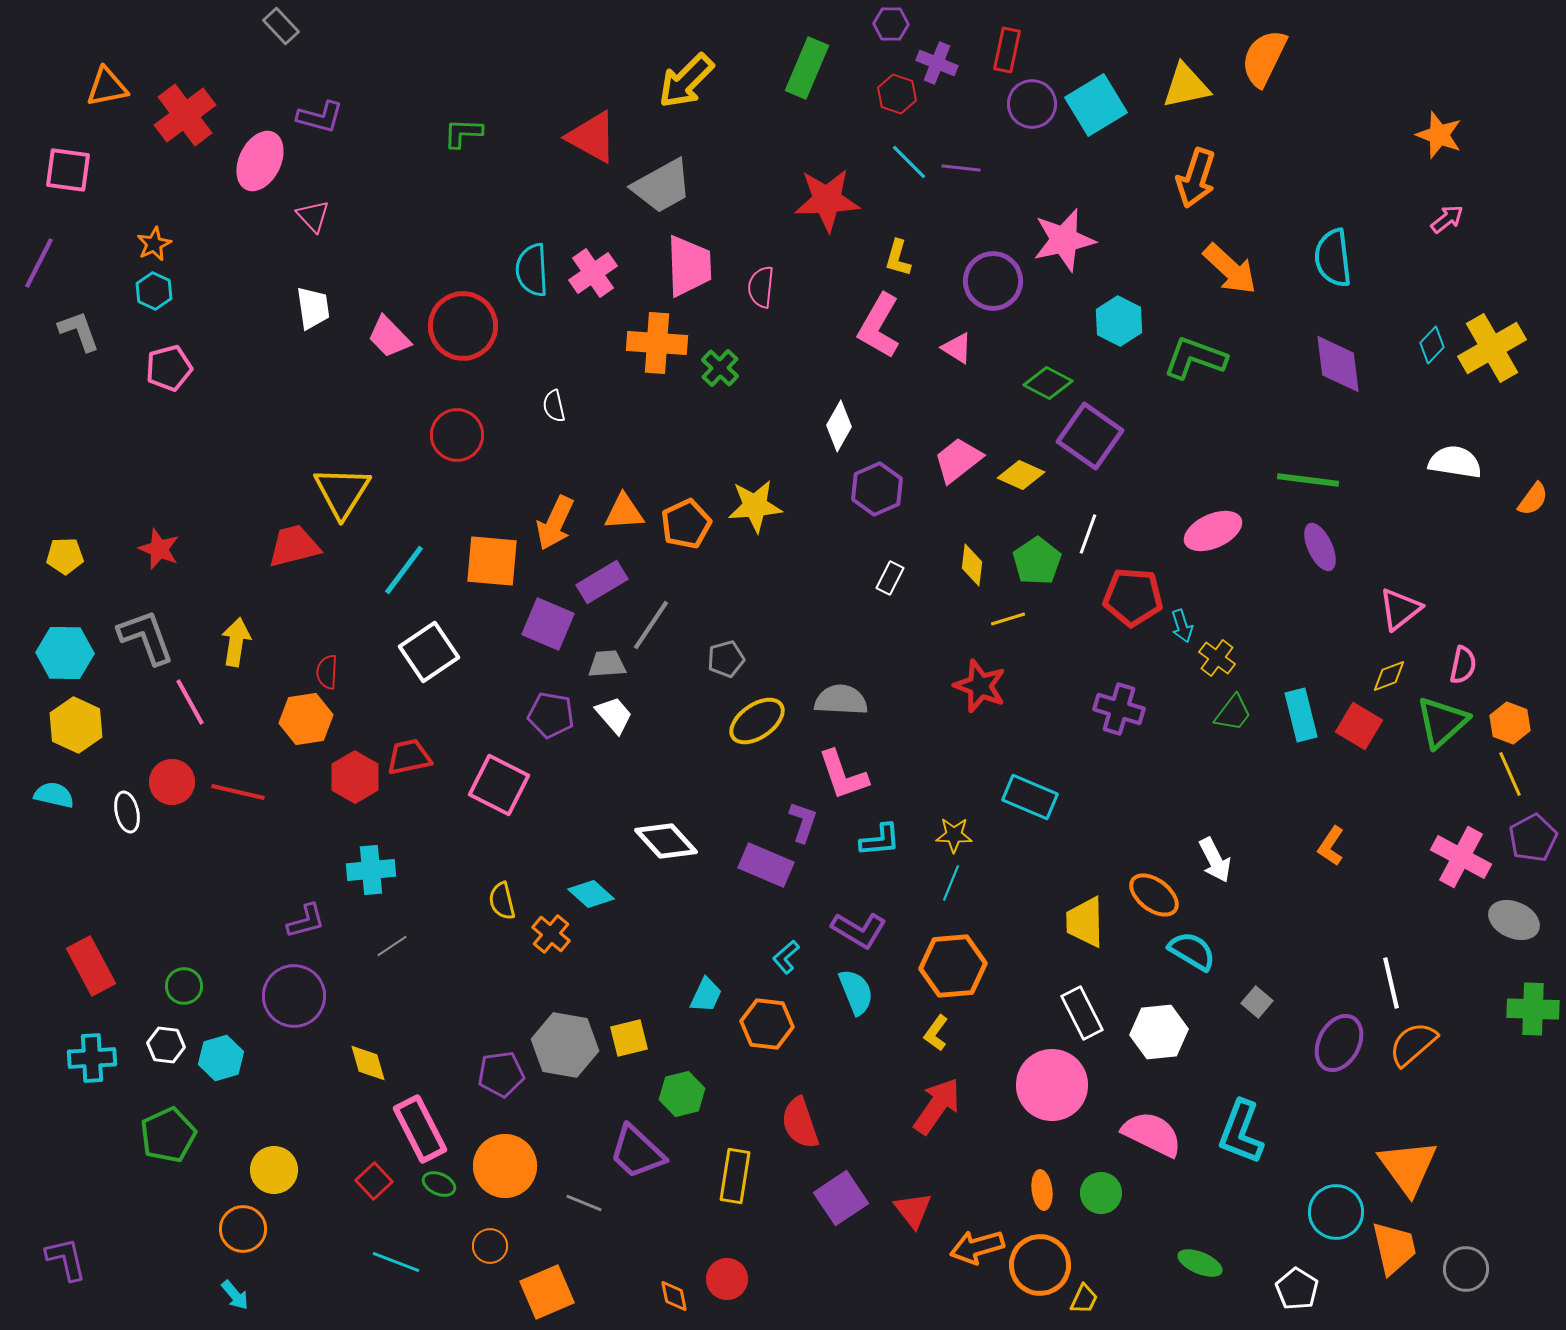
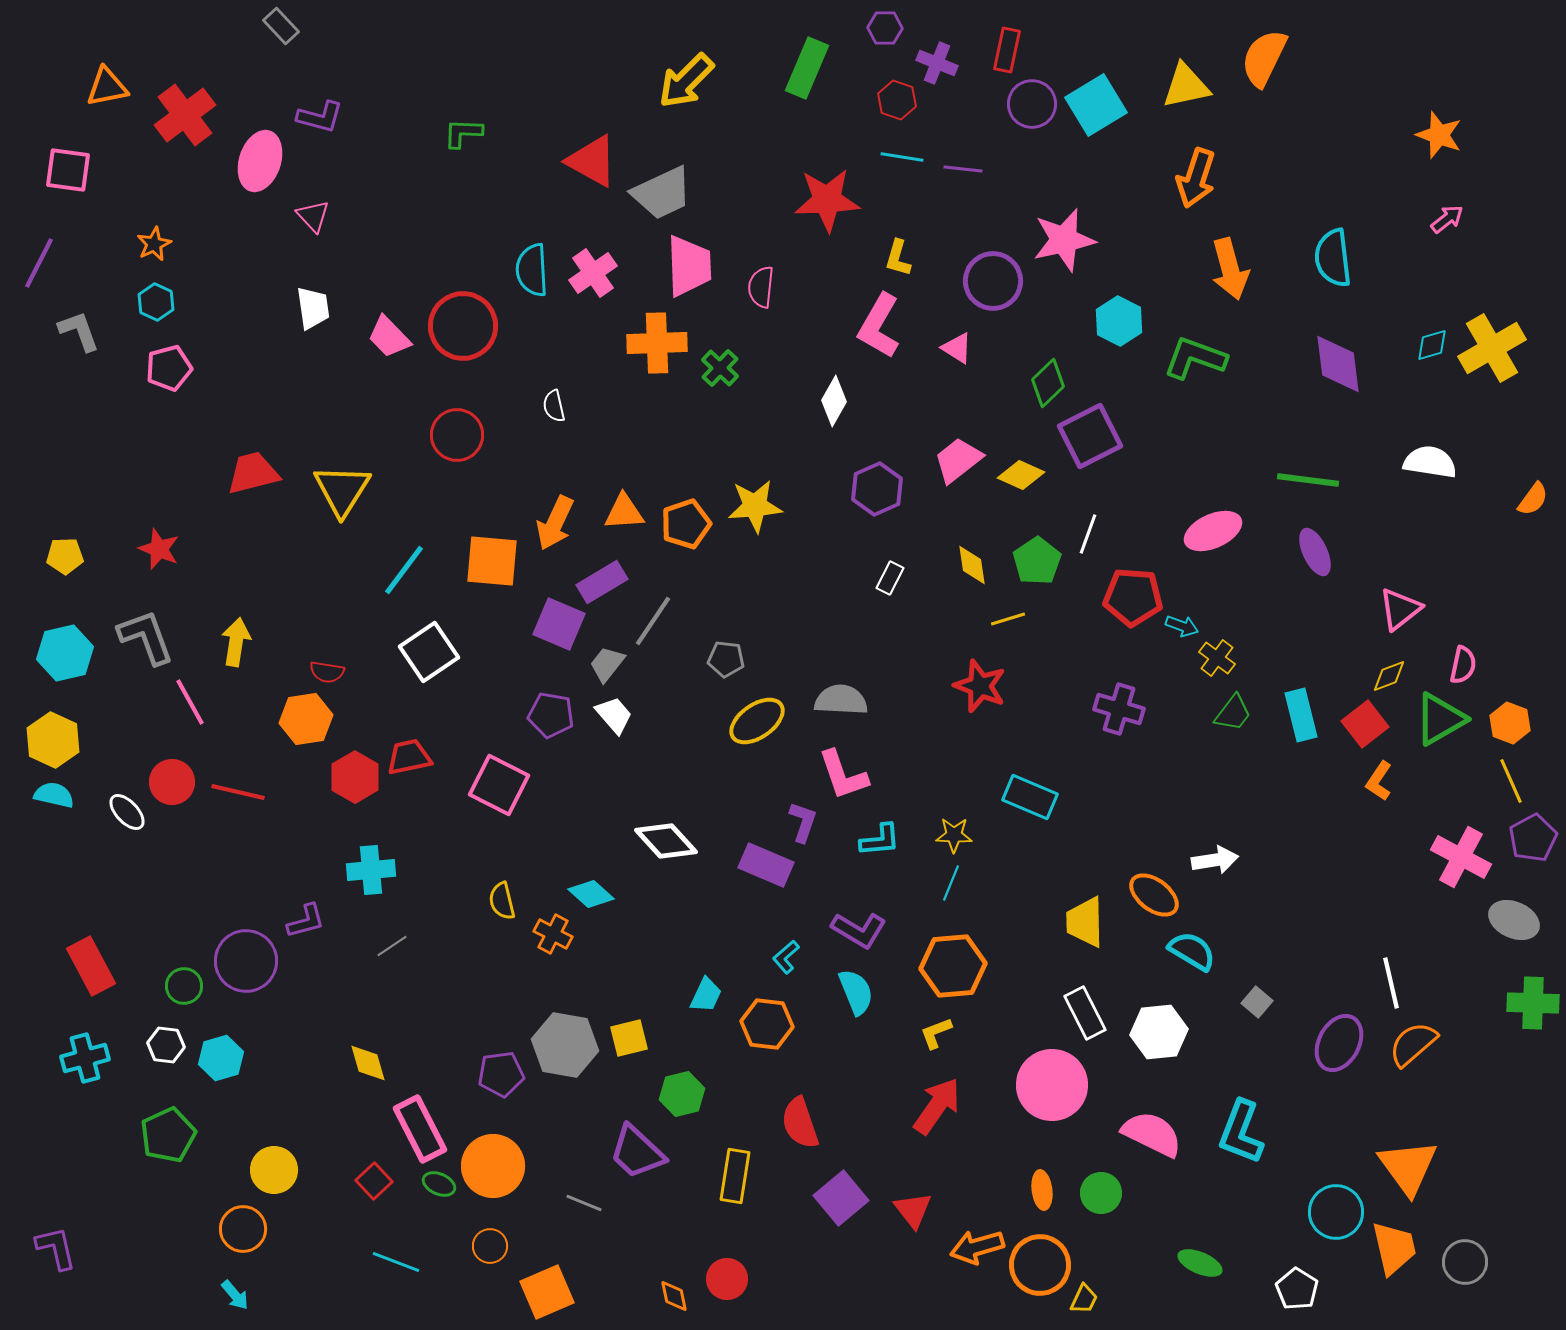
purple hexagon at (891, 24): moved 6 px left, 4 px down
red hexagon at (897, 94): moved 6 px down
red triangle at (592, 137): moved 24 px down
pink ellipse at (260, 161): rotated 8 degrees counterclockwise
cyan line at (909, 162): moved 7 px left, 5 px up; rotated 36 degrees counterclockwise
purple line at (961, 168): moved 2 px right, 1 px down
gray trapezoid at (662, 186): moved 7 px down; rotated 4 degrees clockwise
orange arrow at (1230, 269): rotated 32 degrees clockwise
cyan hexagon at (154, 291): moved 2 px right, 11 px down
orange cross at (657, 343): rotated 6 degrees counterclockwise
cyan diamond at (1432, 345): rotated 30 degrees clockwise
green diamond at (1048, 383): rotated 72 degrees counterclockwise
white diamond at (839, 426): moved 5 px left, 25 px up
purple square at (1090, 436): rotated 28 degrees clockwise
white semicircle at (1455, 462): moved 25 px left
yellow triangle at (342, 492): moved 2 px up
orange pentagon at (686, 524): rotated 6 degrees clockwise
red trapezoid at (294, 546): moved 41 px left, 73 px up
purple ellipse at (1320, 547): moved 5 px left, 5 px down
yellow diamond at (972, 565): rotated 15 degrees counterclockwise
purple square at (548, 624): moved 11 px right
gray line at (651, 625): moved 2 px right, 4 px up
cyan arrow at (1182, 626): rotated 52 degrees counterclockwise
cyan hexagon at (65, 653): rotated 14 degrees counterclockwise
gray pentagon at (726, 659): rotated 21 degrees clockwise
gray trapezoid at (607, 664): rotated 48 degrees counterclockwise
red semicircle at (327, 672): rotated 84 degrees counterclockwise
green triangle at (1442, 722): moved 2 px left, 3 px up; rotated 12 degrees clockwise
yellow hexagon at (76, 725): moved 23 px left, 15 px down
red square at (1359, 726): moved 6 px right, 2 px up; rotated 21 degrees clockwise
yellow line at (1510, 774): moved 1 px right, 7 px down
white ellipse at (127, 812): rotated 30 degrees counterclockwise
orange L-shape at (1331, 846): moved 48 px right, 65 px up
white arrow at (1215, 860): rotated 72 degrees counterclockwise
orange cross at (551, 934): moved 2 px right; rotated 12 degrees counterclockwise
purple circle at (294, 996): moved 48 px left, 35 px up
green cross at (1533, 1009): moved 6 px up
white rectangle at (1082, 1013): moved 3 px right
yellow L-shape at (936, 1033): rotated 33 degrees clockwise
cyan cross at (92, 1058): moved 7 px left; rotated 12 degrees counterclockwise
orange circle at (505, 1166): moved 12 px left
purple square at (841, 1198): rotated 6 degrees counterclockwise
purple L-shape at (66, 1259): moved 10 px left, 11 px up
gray circle at (1466, 1269): moved 1 px left, 7 px up
